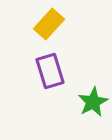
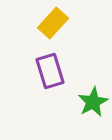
yellow rectangle: moved 4 px right, 1 px up
